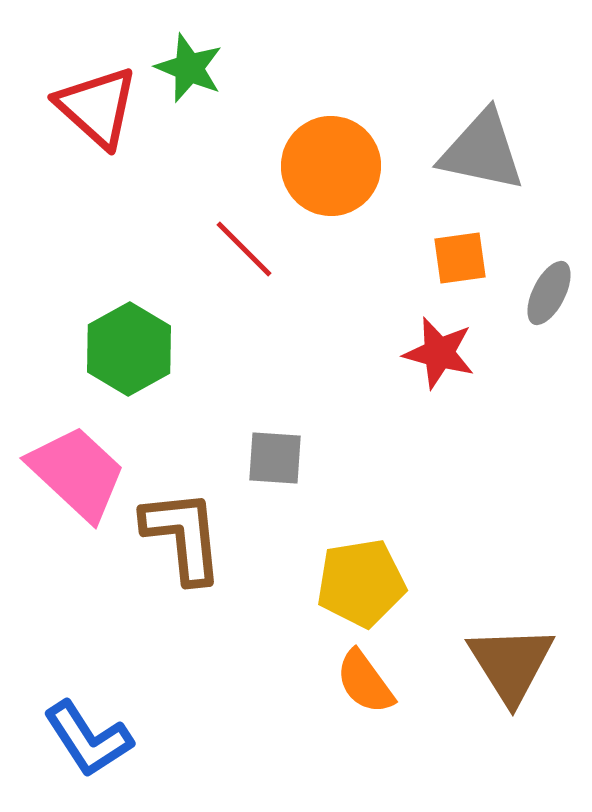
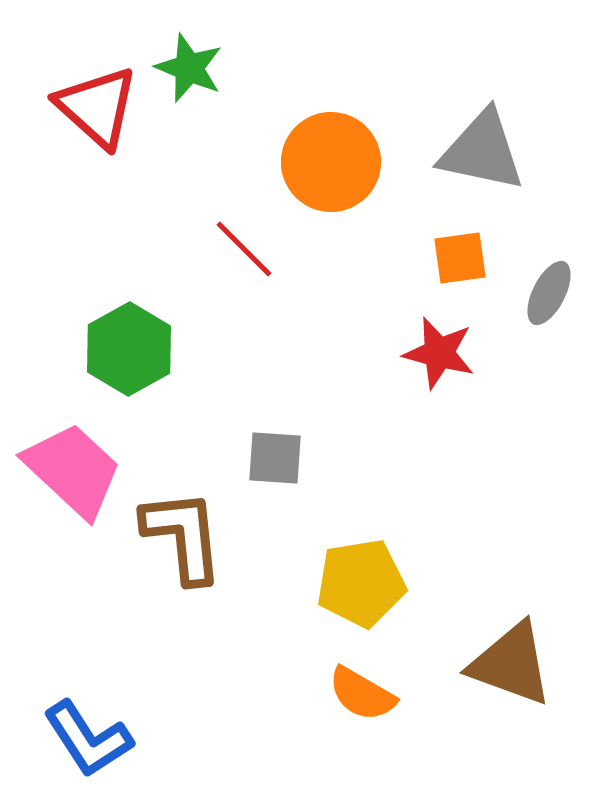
orange circle: moved 4 px up
pink trapezoid: moved 4 px left, 3 px up
brown triangle: rotated 38 degrees counterclockwise
orange semicircle: moved 3 px left, 12 px down; rotated 24 degrees counterclockwise
